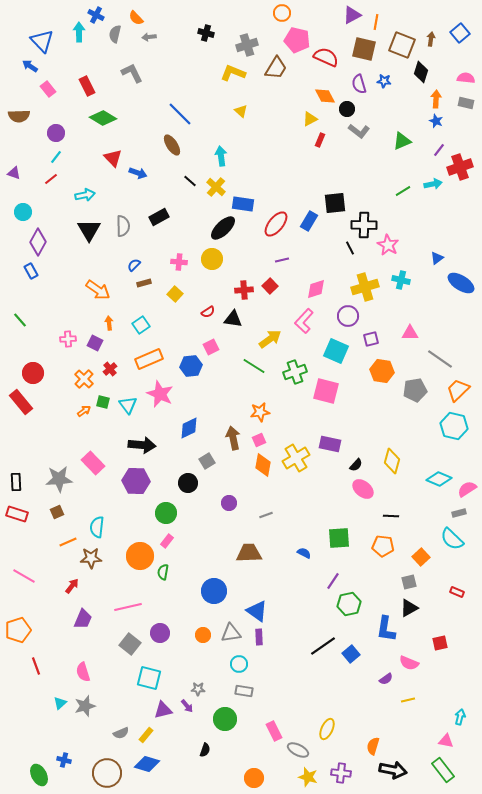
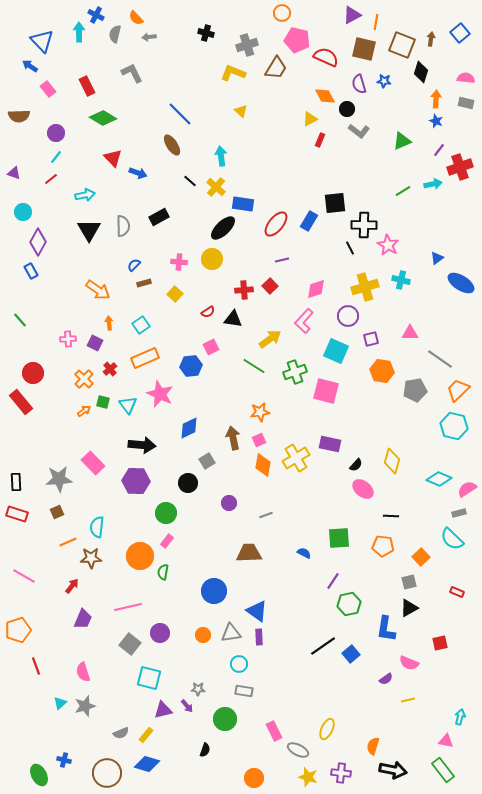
orange rectangle at (149, 359): moved 4 px left, 1 px up
